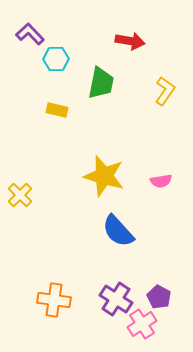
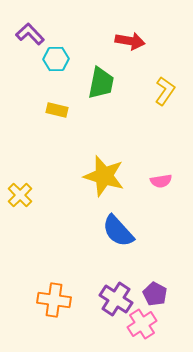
purple pentagon: moved 4 px left, 3 px up
